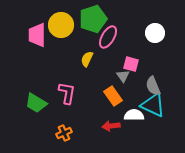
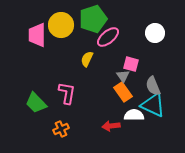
pink ellipse: rotated 20 degrees clockwise
orange rectangle: moved 10 px right, 4 px up
green trapezoid: rotated 15 degrees clockwise
orange cross: moved 3 px left, 4 px up
